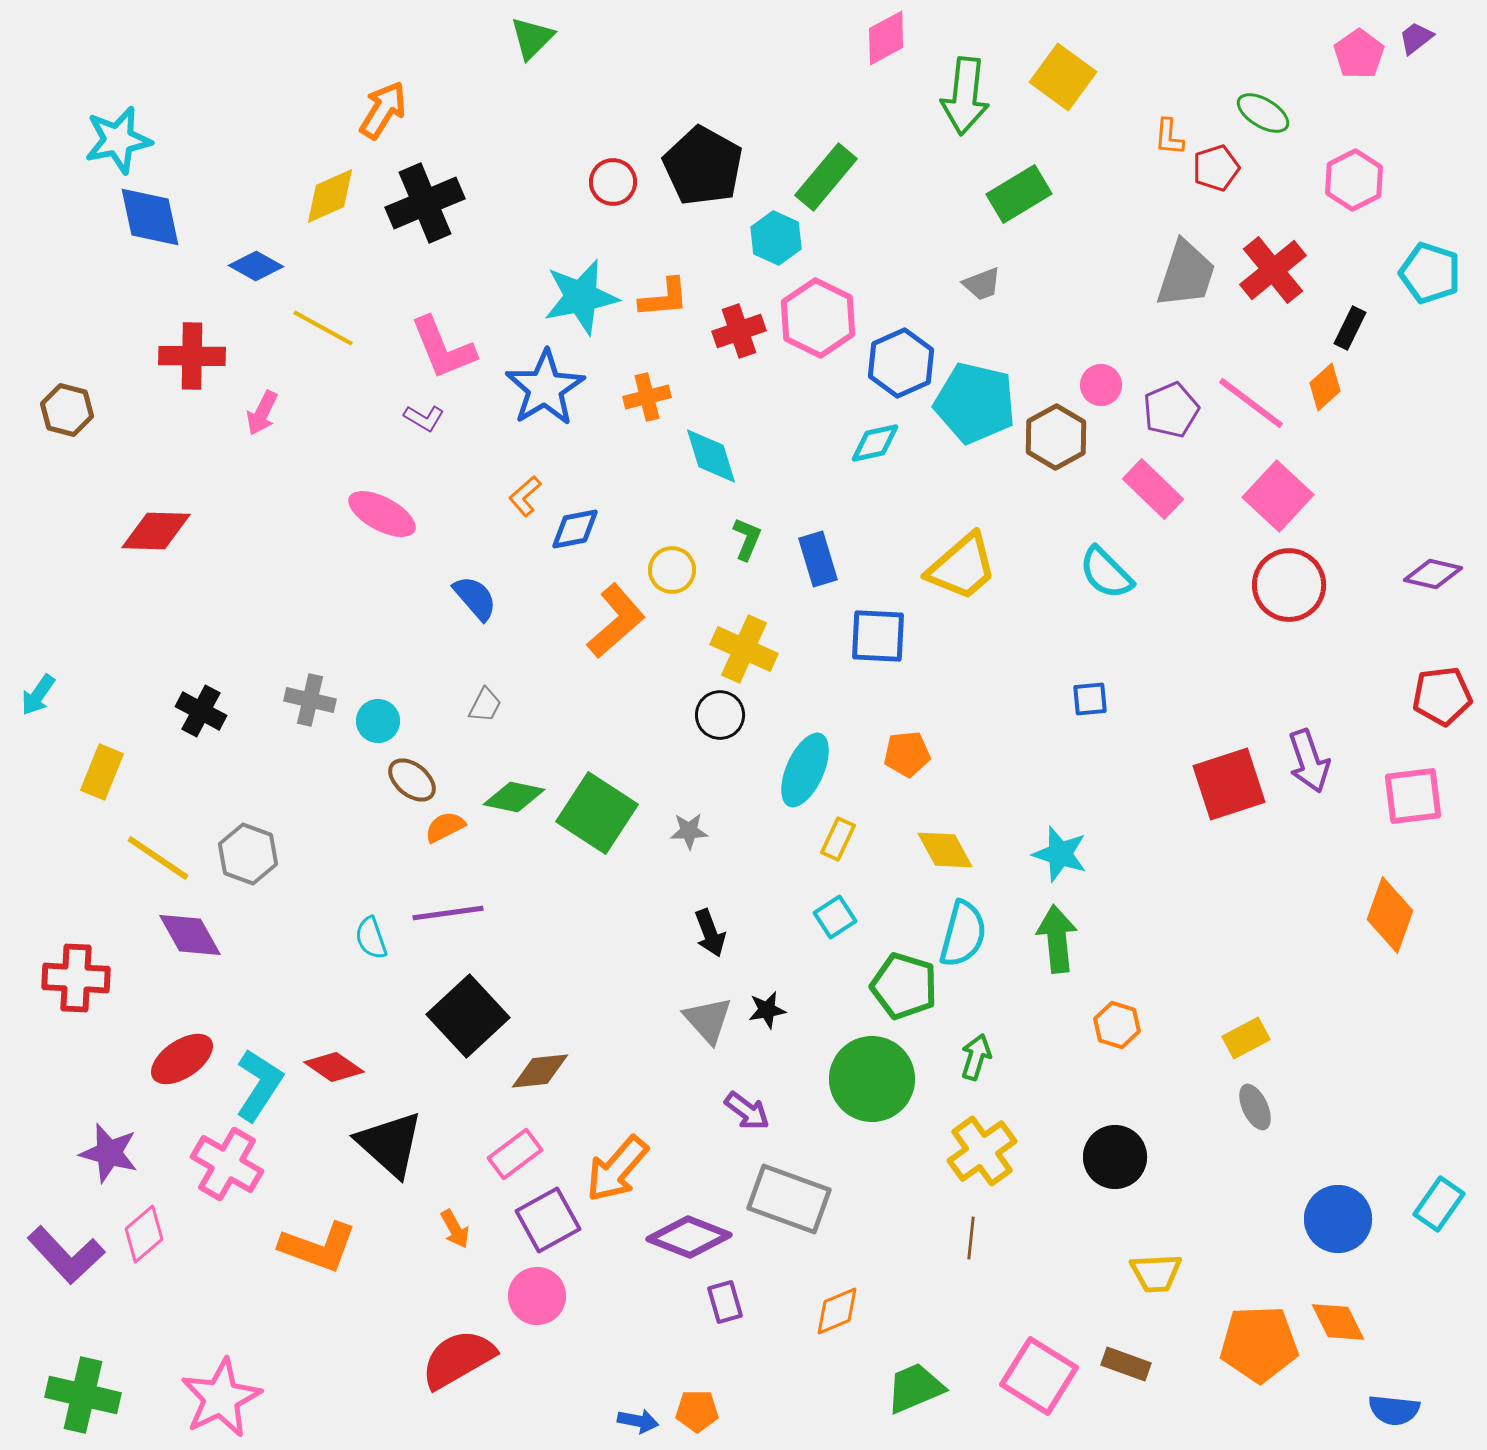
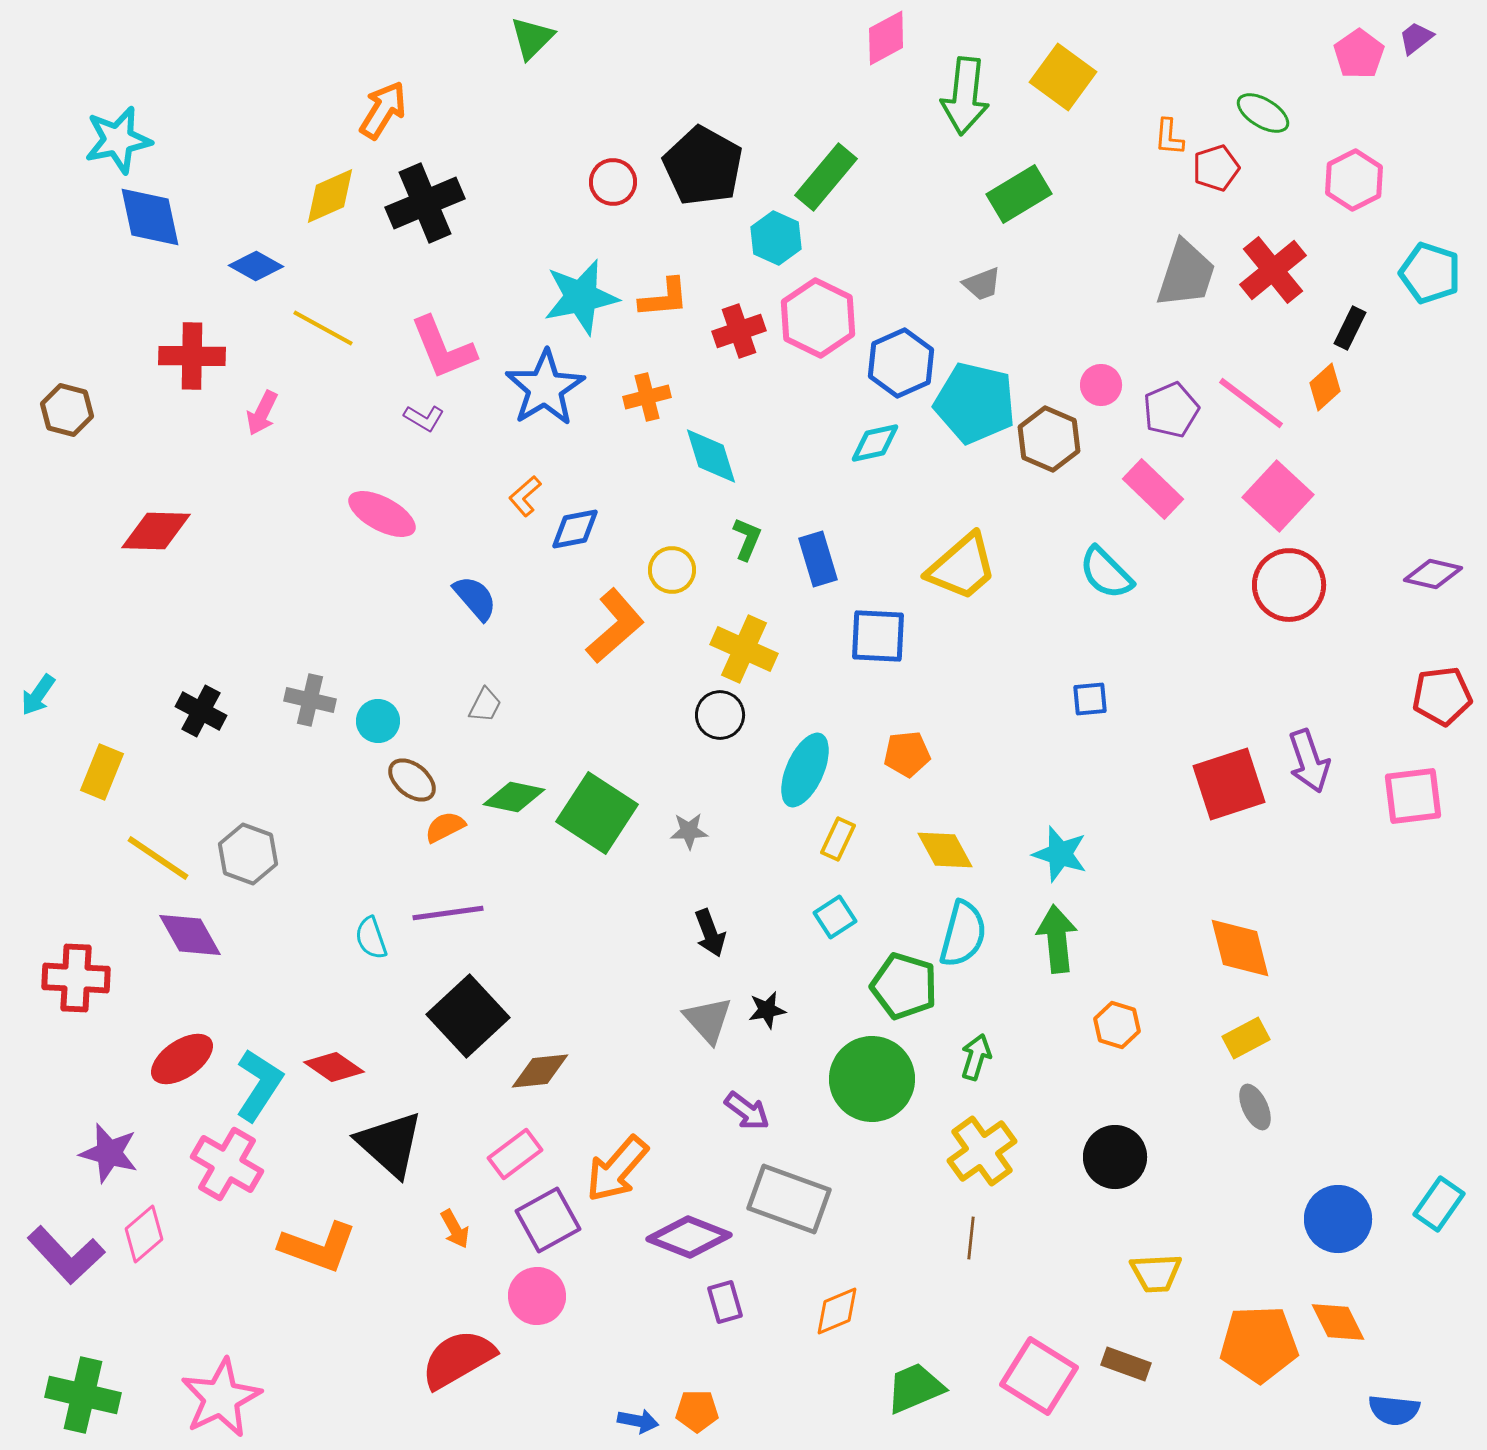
brown hexagon at (1056, 437): moved 7 px left, 2 px down; rotated 8 degrees counterclockwise
orange L-shape at (616, 621): moved 1 px left, 5 px down
orange diamond at (1390, 915): moved 150 px left, 33 px down; rotated 34 degrees counterclockwise
